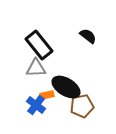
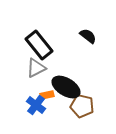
gray triangle: rotated 25 degrees counterclockwise
brown pentagon: rotated 25 degrees clockwise
